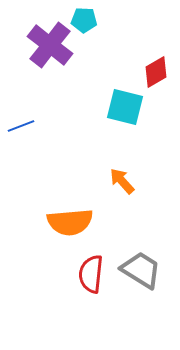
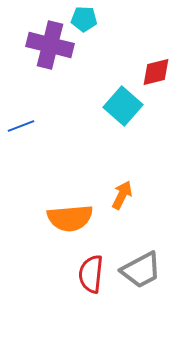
cyan pentagon: moved 1 px up
purple cross: rotated 24 degrees counterclockwise
red diamond: rotated 16 degrees clockwise
cyan square: moved 2 px left, 1 px up; rotated 27 degrees clockwise
orange arrow: moved 14 px down; rotated 68 degrees clockwise
orange semicircle: moved 4 px up
gray trapezoid: rotated 120 degrees clockwise
